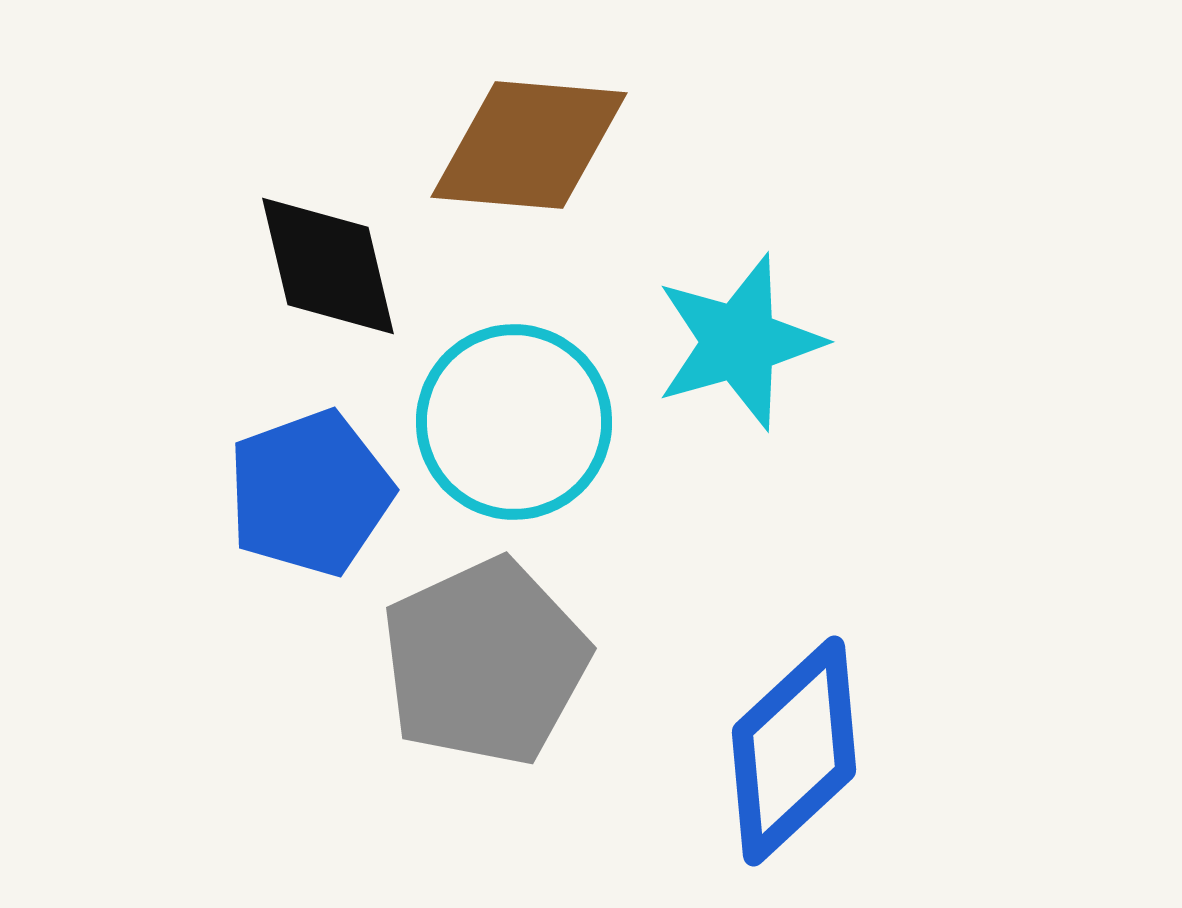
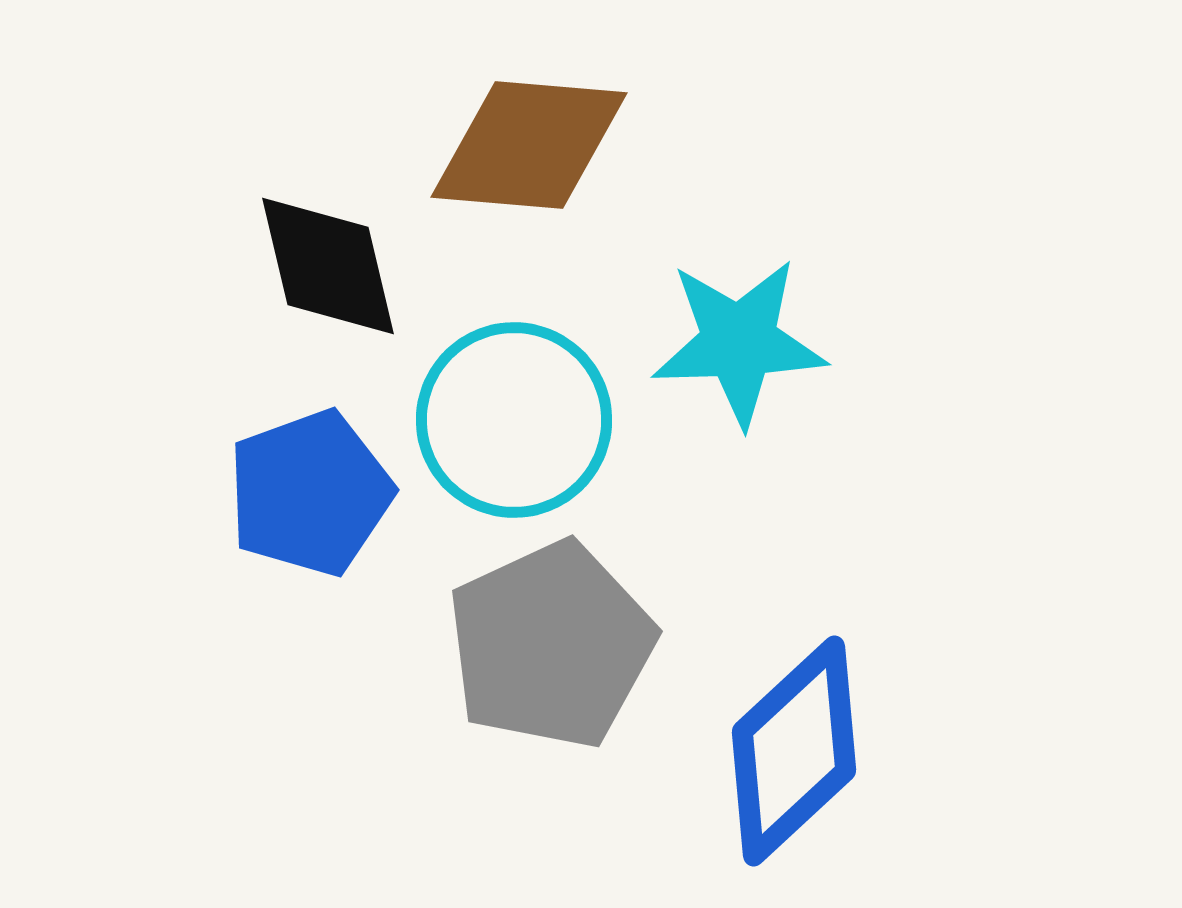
cyan star: rotated 14 degrees clockwise
cyan circle: moved 2 px up
gray pentagon: moved 66 px right, 17 px up
